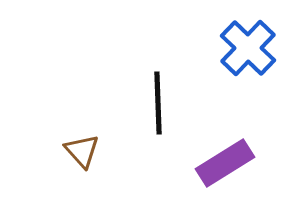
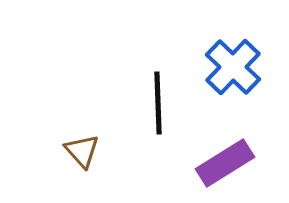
blue cross: moved 15 px left, 19 px down
